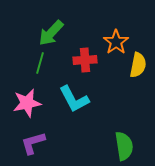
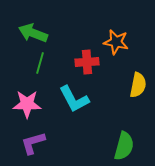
green arrow: moved 18 px left; rotated 68 degrees clockwise
orange star: rotated 25 degrees counterclockwise
red cross: moved 2 px right, 2 px down
yellow semicircle: moved 20 px down
pink star: moved 1 px down; rotated 12 degrees clockwise
green semicircle: rotated 24 degrees clockwise
